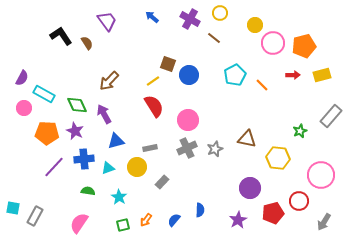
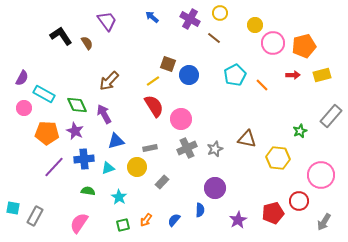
pink circle at (188, 120): moved 7 px left, 1 px up
purple circle at (250, 188): moved 35 px left
